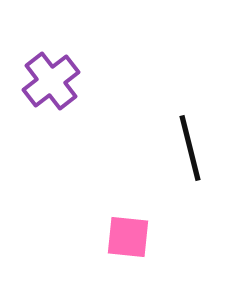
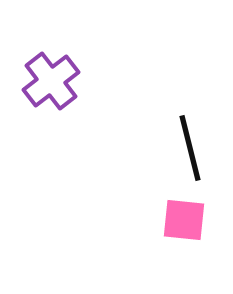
pink square: moved 56 px right, 17 px up
